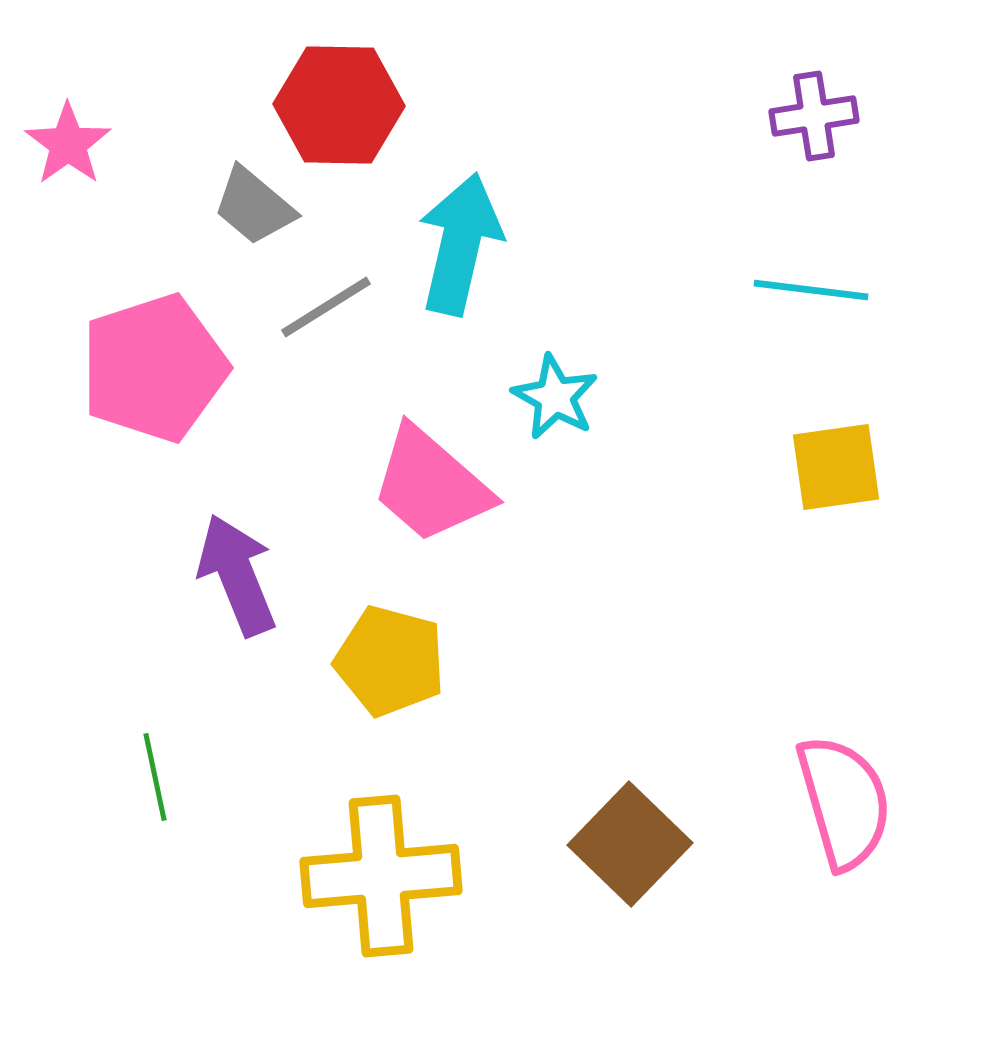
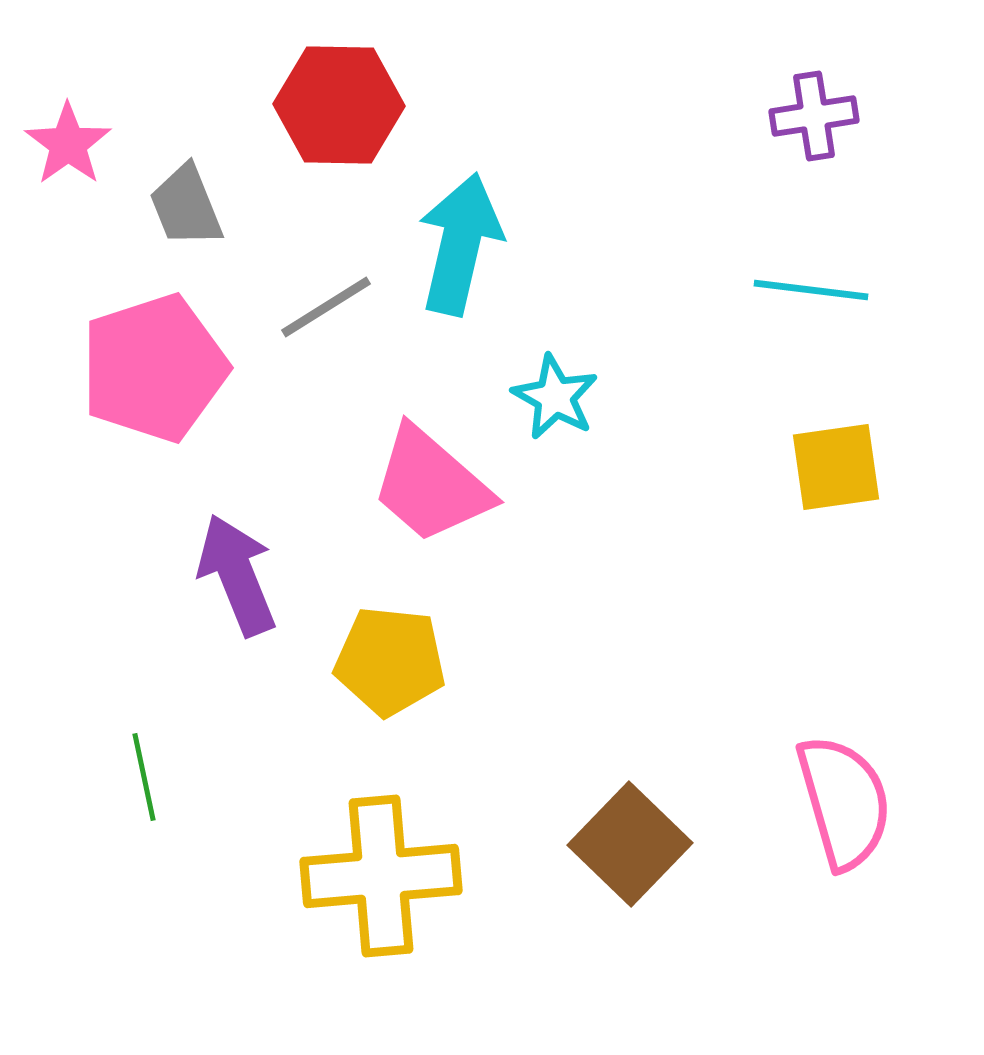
gray trapezoid: moved 68 px left; rotated 28 degrees clockwise
yellow pentagon: rotated 9 degrees counterclockwise
green line: moved 11 px left
